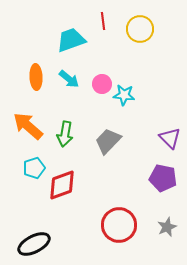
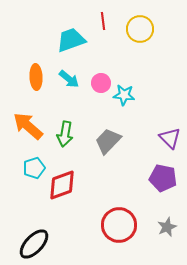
pink circle: moved 1 px left, 1 px up
black ellipse: rotated 20 degrees counterclockwise
